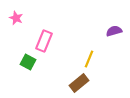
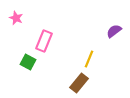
purple semicircle: rotated 21 degrees counterclockwise
brown rectangle: rotated 12 degrees counterclockwise
